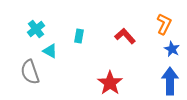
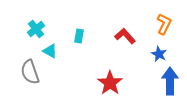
blue star: moved 13 px left, 5 px down
